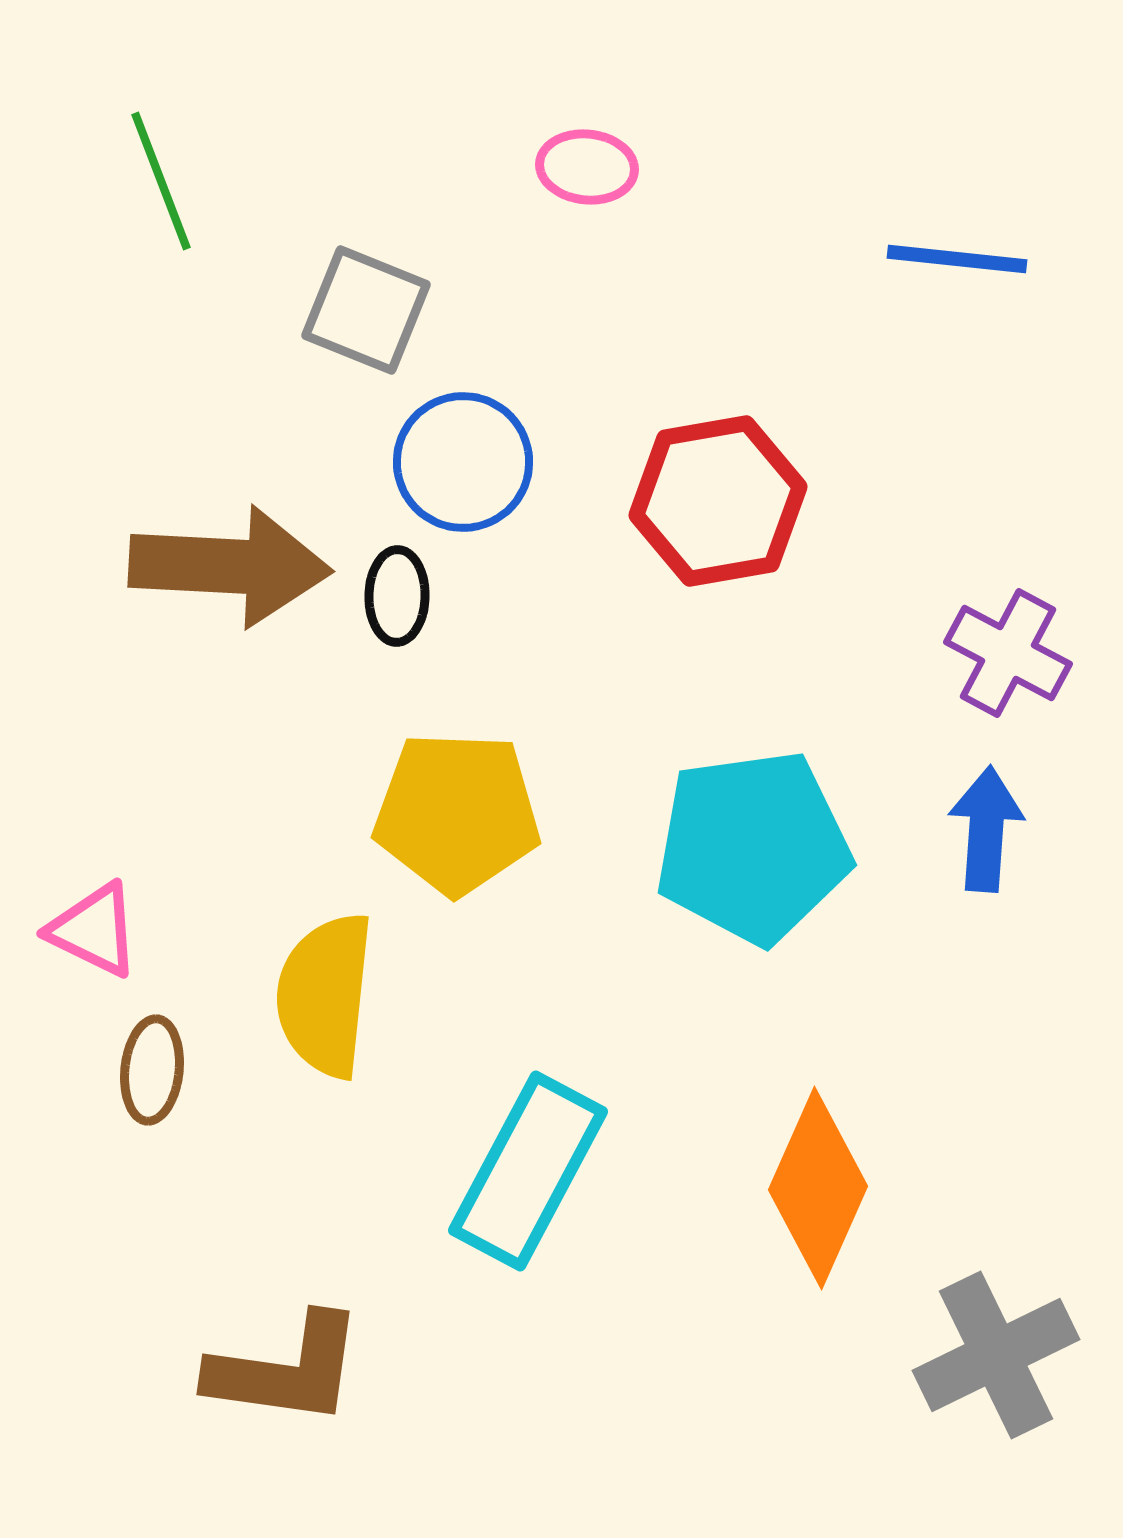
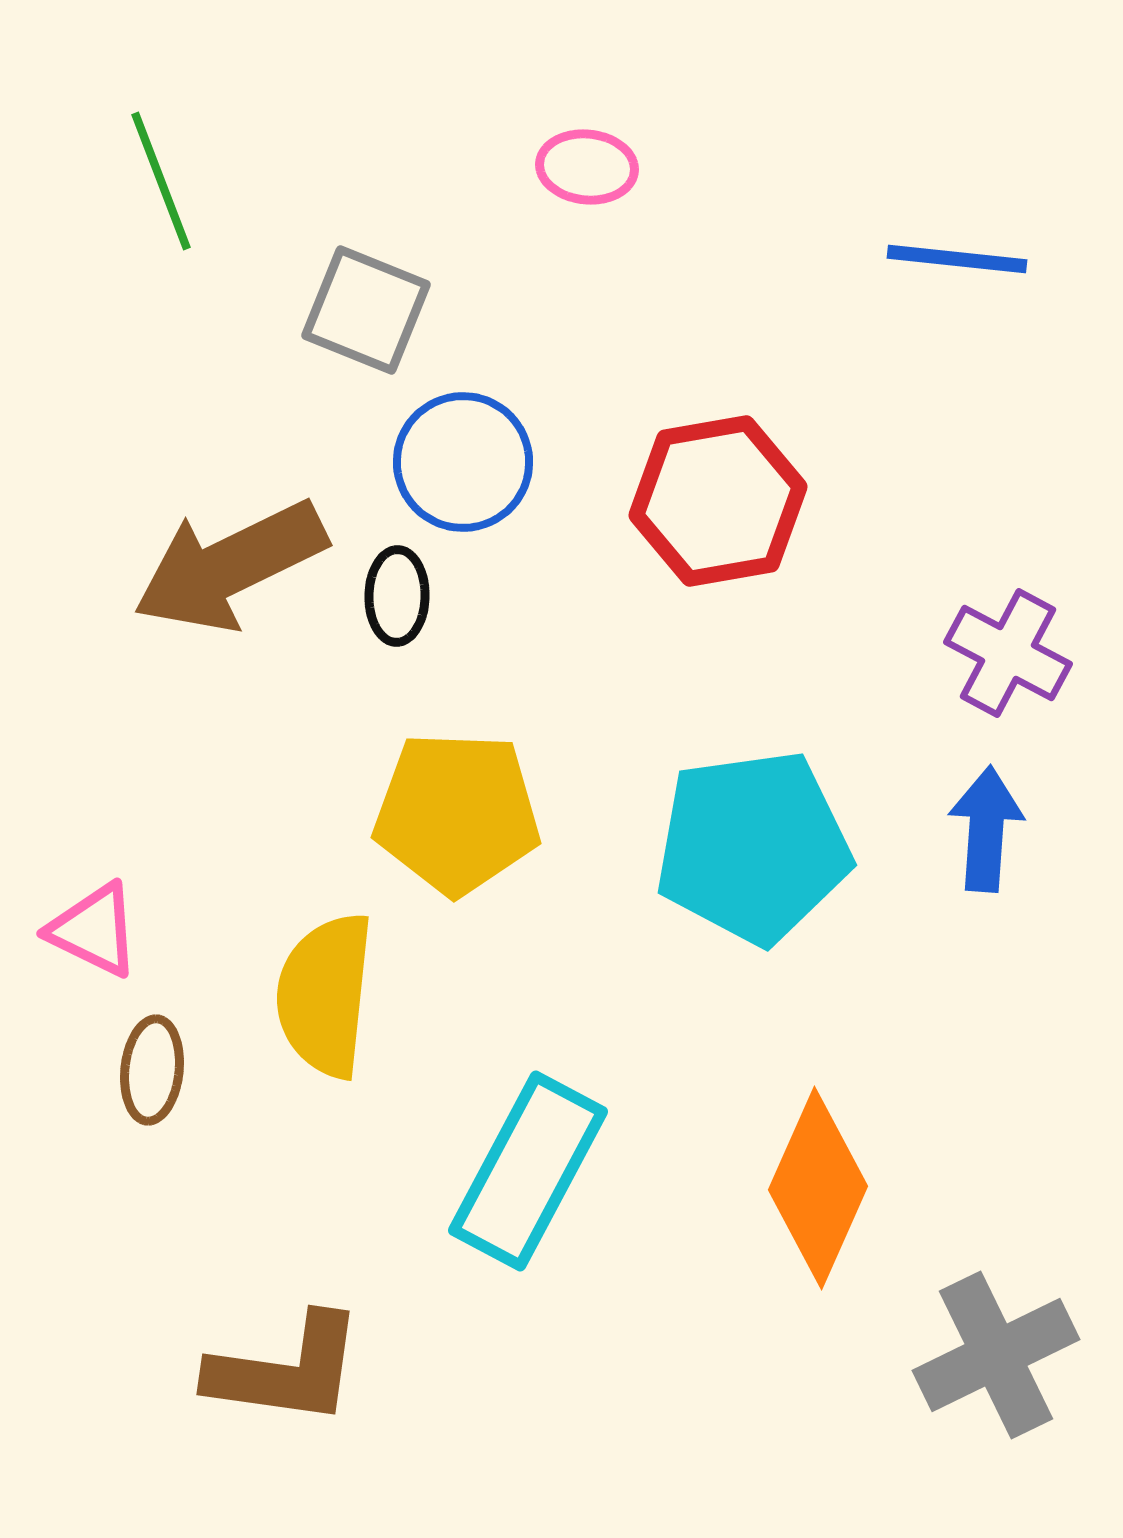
brown arrow: rotated 151 degrees clockwise
